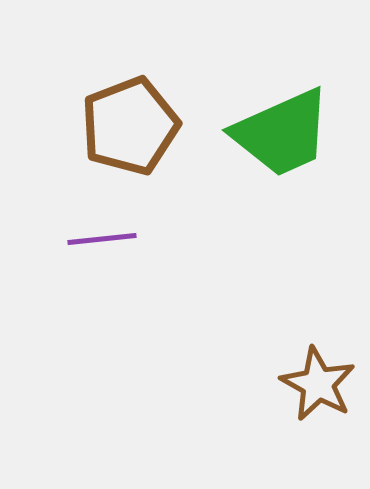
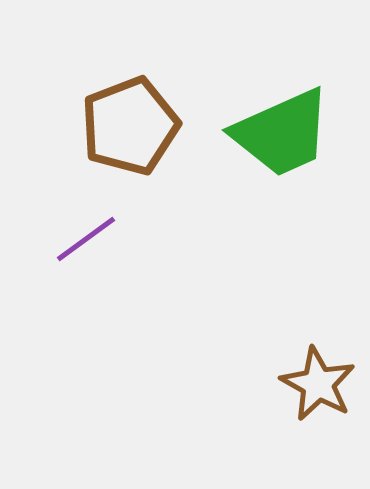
purple line: moved 16 px left; rotated 30 degrees counterclockwise
